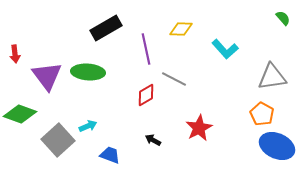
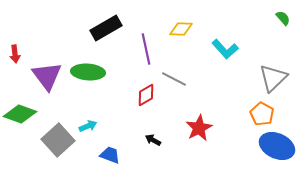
gray triangle: moved 1 px right, 1 px down; rotated 36 degrees counterclockwise
